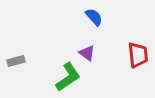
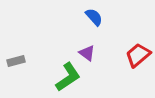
red trapezoid: rotated 124 degrees counterclockwise
